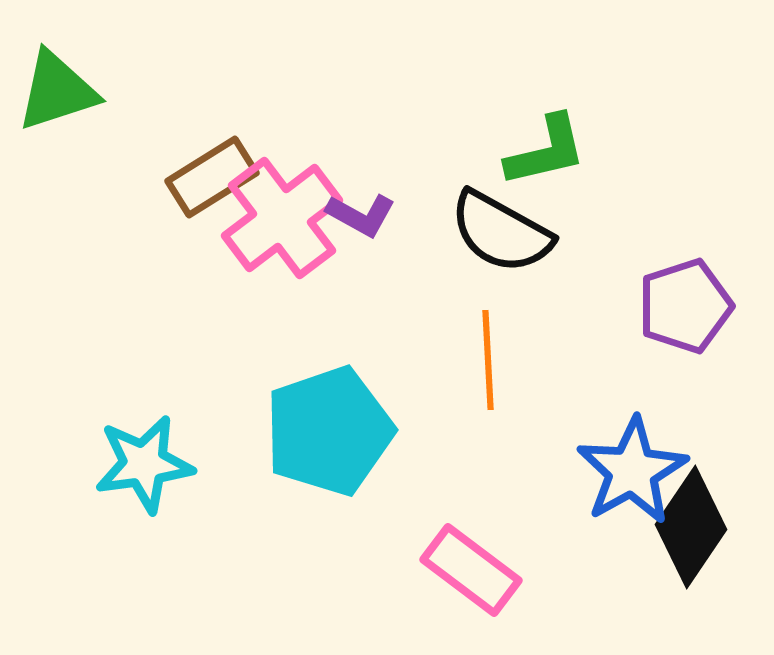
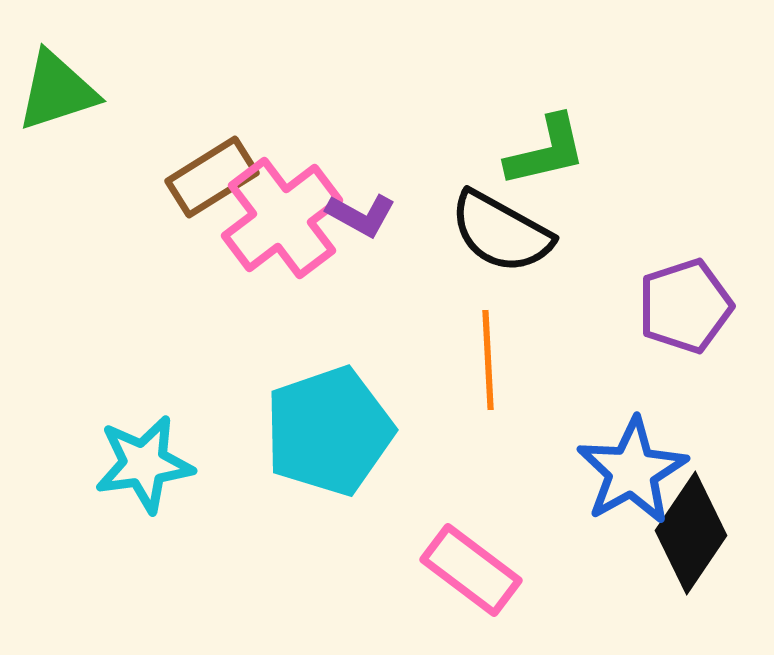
black diamond: moved 6 px down
